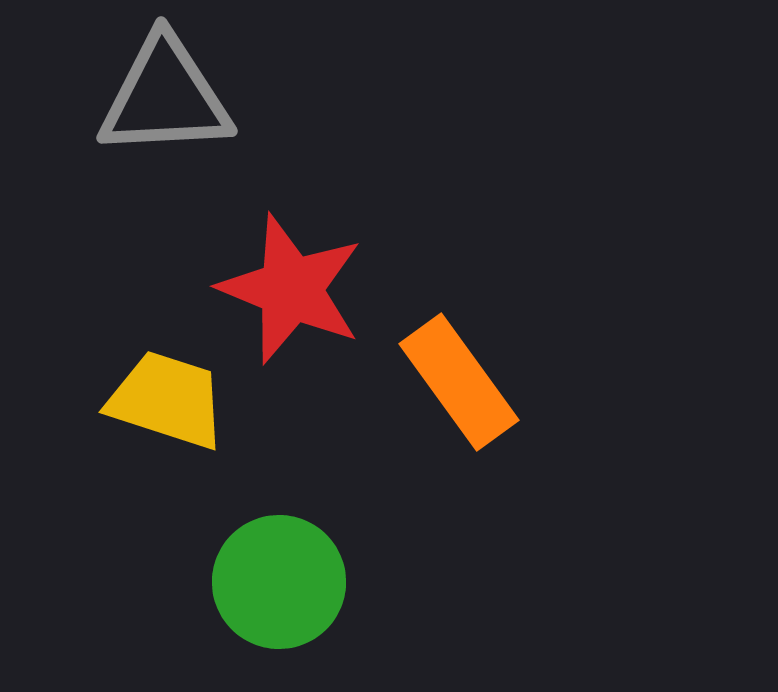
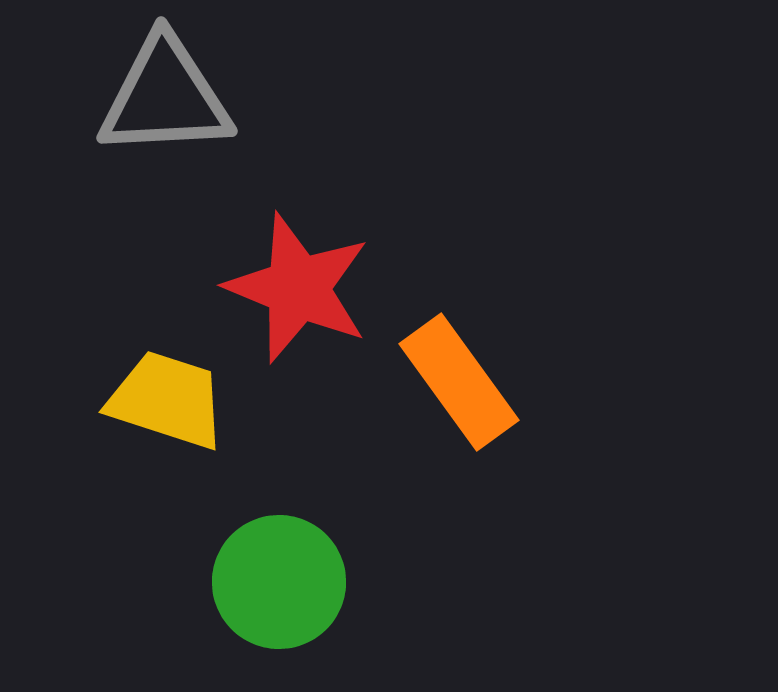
red star: moved 7 px right, 1 px up
